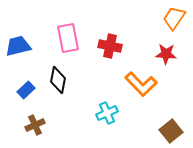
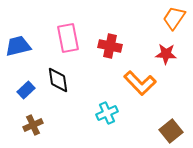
black diamond: rotated 20 degrees counterclockwise
orange L-shape: moved 1 px left, 1 px up
brown cross: moved 2 px left
